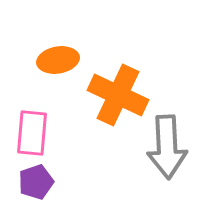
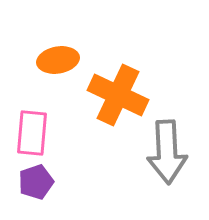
gray arrow: moved 5 px down
